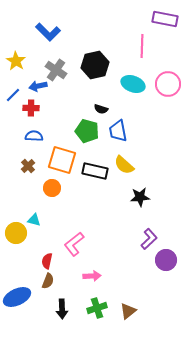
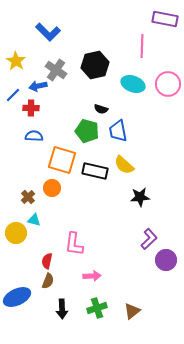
brown cross: moved 31 px down
pink L-shape: rotated 45 degrees counterclockwise
brown triangle: moved 4 px right
